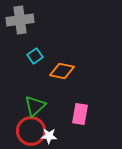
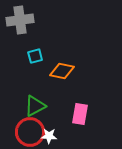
cyan square: rotated 21 degrees clockwise
green triangle: rotated 15 degrees clockwise
red circle: moved 1 px left, 1 px down
